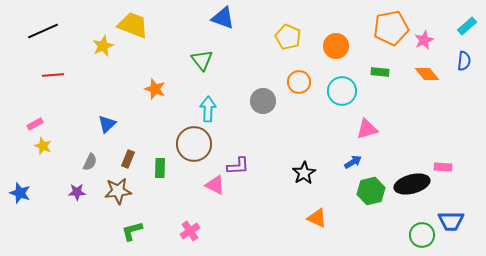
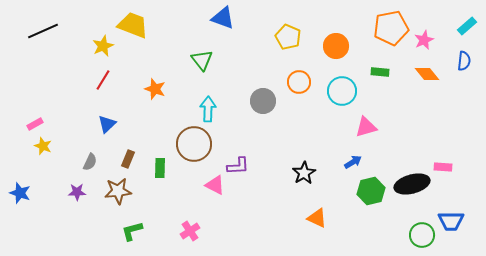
red line at (53, 75): moved 50 px right, 5 px down; rotated 55 degrees counterclockwise
pink triangle at (367, 129): moved 1 px left, 2 px up
